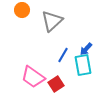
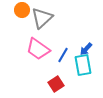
gray triangle: moved 10 px left, 3 px up
pink trapezoid: moved 5 px right, 28 px up
